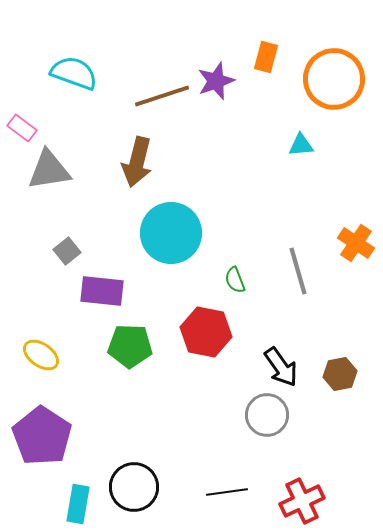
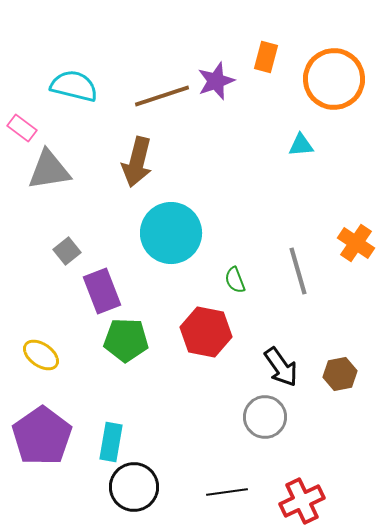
cyan semicircle: moved 13 px down; rotated 6 degrees counterclockwise
purple rectangle: rotated 63 degrees clockwise
green pentagon: moved 4 px left, 6 px up
gray circle: moved 2 px left, 2 px down
purple pentagon: rotated 4 degrees clockwise
cyan rectangle: moved 33 px right, 62 px up
